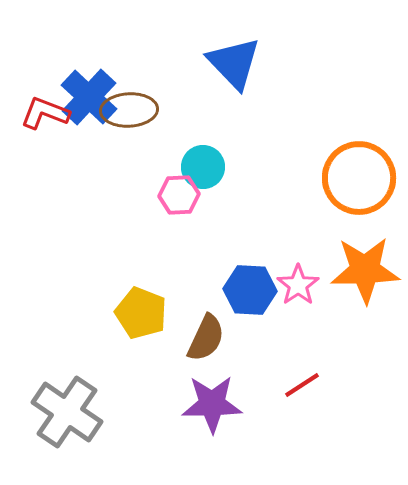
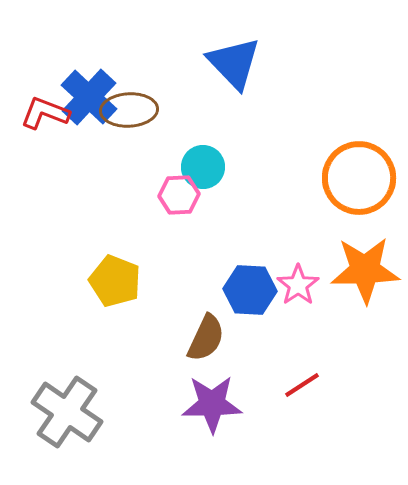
yellow pentagon: moved 26 px left, 32 px up
